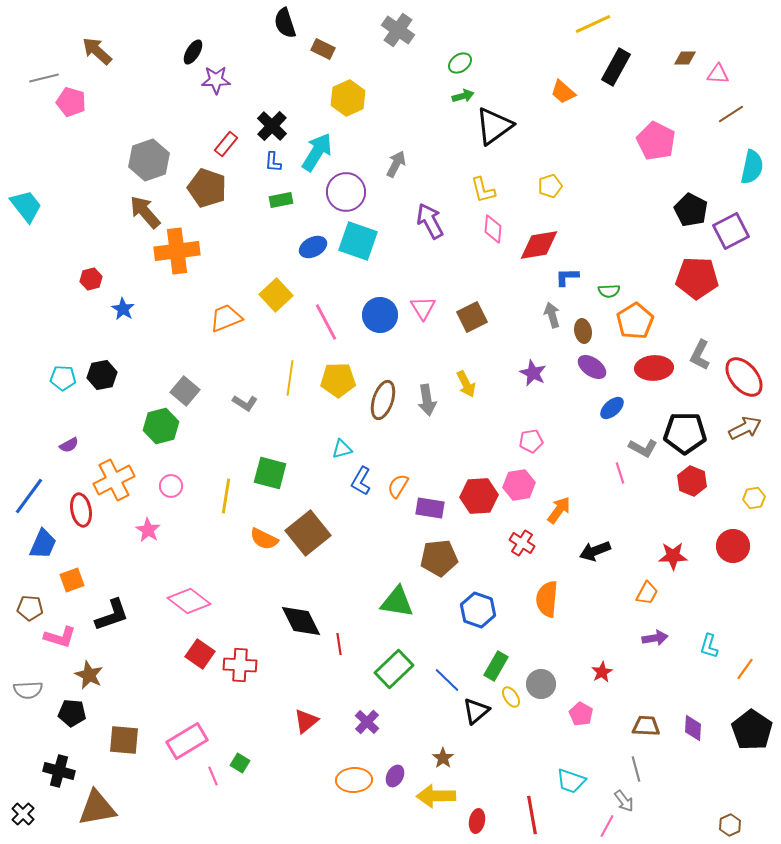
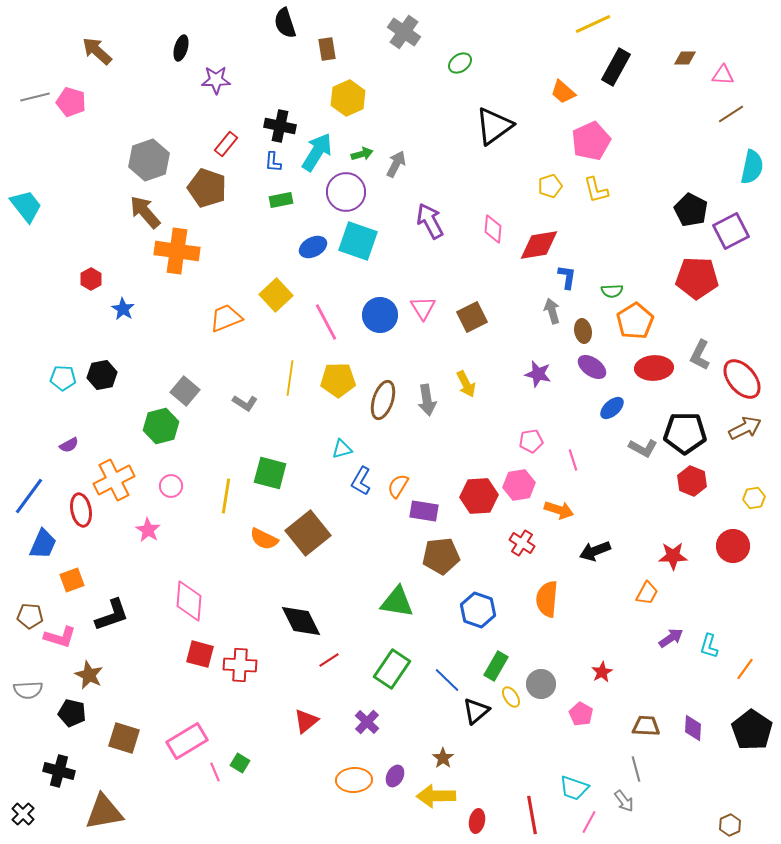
gray cross at (398, 30): moved 6 px right, 2 px down
brown rectangle at (323, 49): moved 4 px right; rotated 55 degrees clockwise
black ellipse at (193, 52): moved 12 px left, 4 px up; rotated 15 degrees counterclockwise
pink triangle at (718, 74): moved 5 px right, 1 px down
gray line at (44, 78): moved 9 px left, 19 px down
green arrow at (463, 96): moved 101 px left, 58 px down
black cross at (272, 126): moved 8 px right; rotated 32 degrees counterclockwise
pink pentagon at (656, 141): moved 65 px left; rotated 21 degrees clockwise
yellow L-shape at (483, 190): moved 113 px right
orange cross at (177, 251): rotated 15 degrees clockwise
blue L-shape at (567, 277): rotated 100 degrees clockwise
red hexagon at (91, 279): rotated 15 degrees counterclockwise
green semicircle at (609, 291): moved 3 px right
gray arrow at (552, 315): moved 4 px up
purple star at (533, 373): moved 5 px right, 1 px down; rotated 12 degrees counterclockwise
red ellipse at (744, 377): moved 2 px left, 2 px down
pink line at (620, 473): moved 47 px left, 13 px up
purple rectangle at (430, 508): moved 6 px left, 3 px down
orange arrow at (559, 510): rotated 72 degrees clockwise
brown pentagon at (439, 558): moved 2 px right, 2 px up
pink diamond at (189, 601): rotated 57 degrees clockwise
brown pentagon at (30, 608): moved 8 px down
purple arrow at (655, 638): moved 16 px right; rotated 25 degrees counterclockwise
red line at (339, 644): moved 10 px left, 16 px down; rotated 65 degrees clockwise
red square at (200, 654): rotated 20 degrees counterclockwise
green rectangle at (394, 669): moved 2 px left; rotated 12 degrees counterclockwise
black pentagon at (72, 713): rotated 8 degrees clockwise
brown square at (124, 740): moved 2 px up; rotated 12 degrees clockwise
pink line at (213, 776): moved 2 px right, 4 px up
cyan trapezoid at (571, 781): moved 3 px right, 7 px down
brown triangle at (97, 808): moved 7 px right, 4 px down
pink line at (607, 826): moved 18 px left, 4 px up
